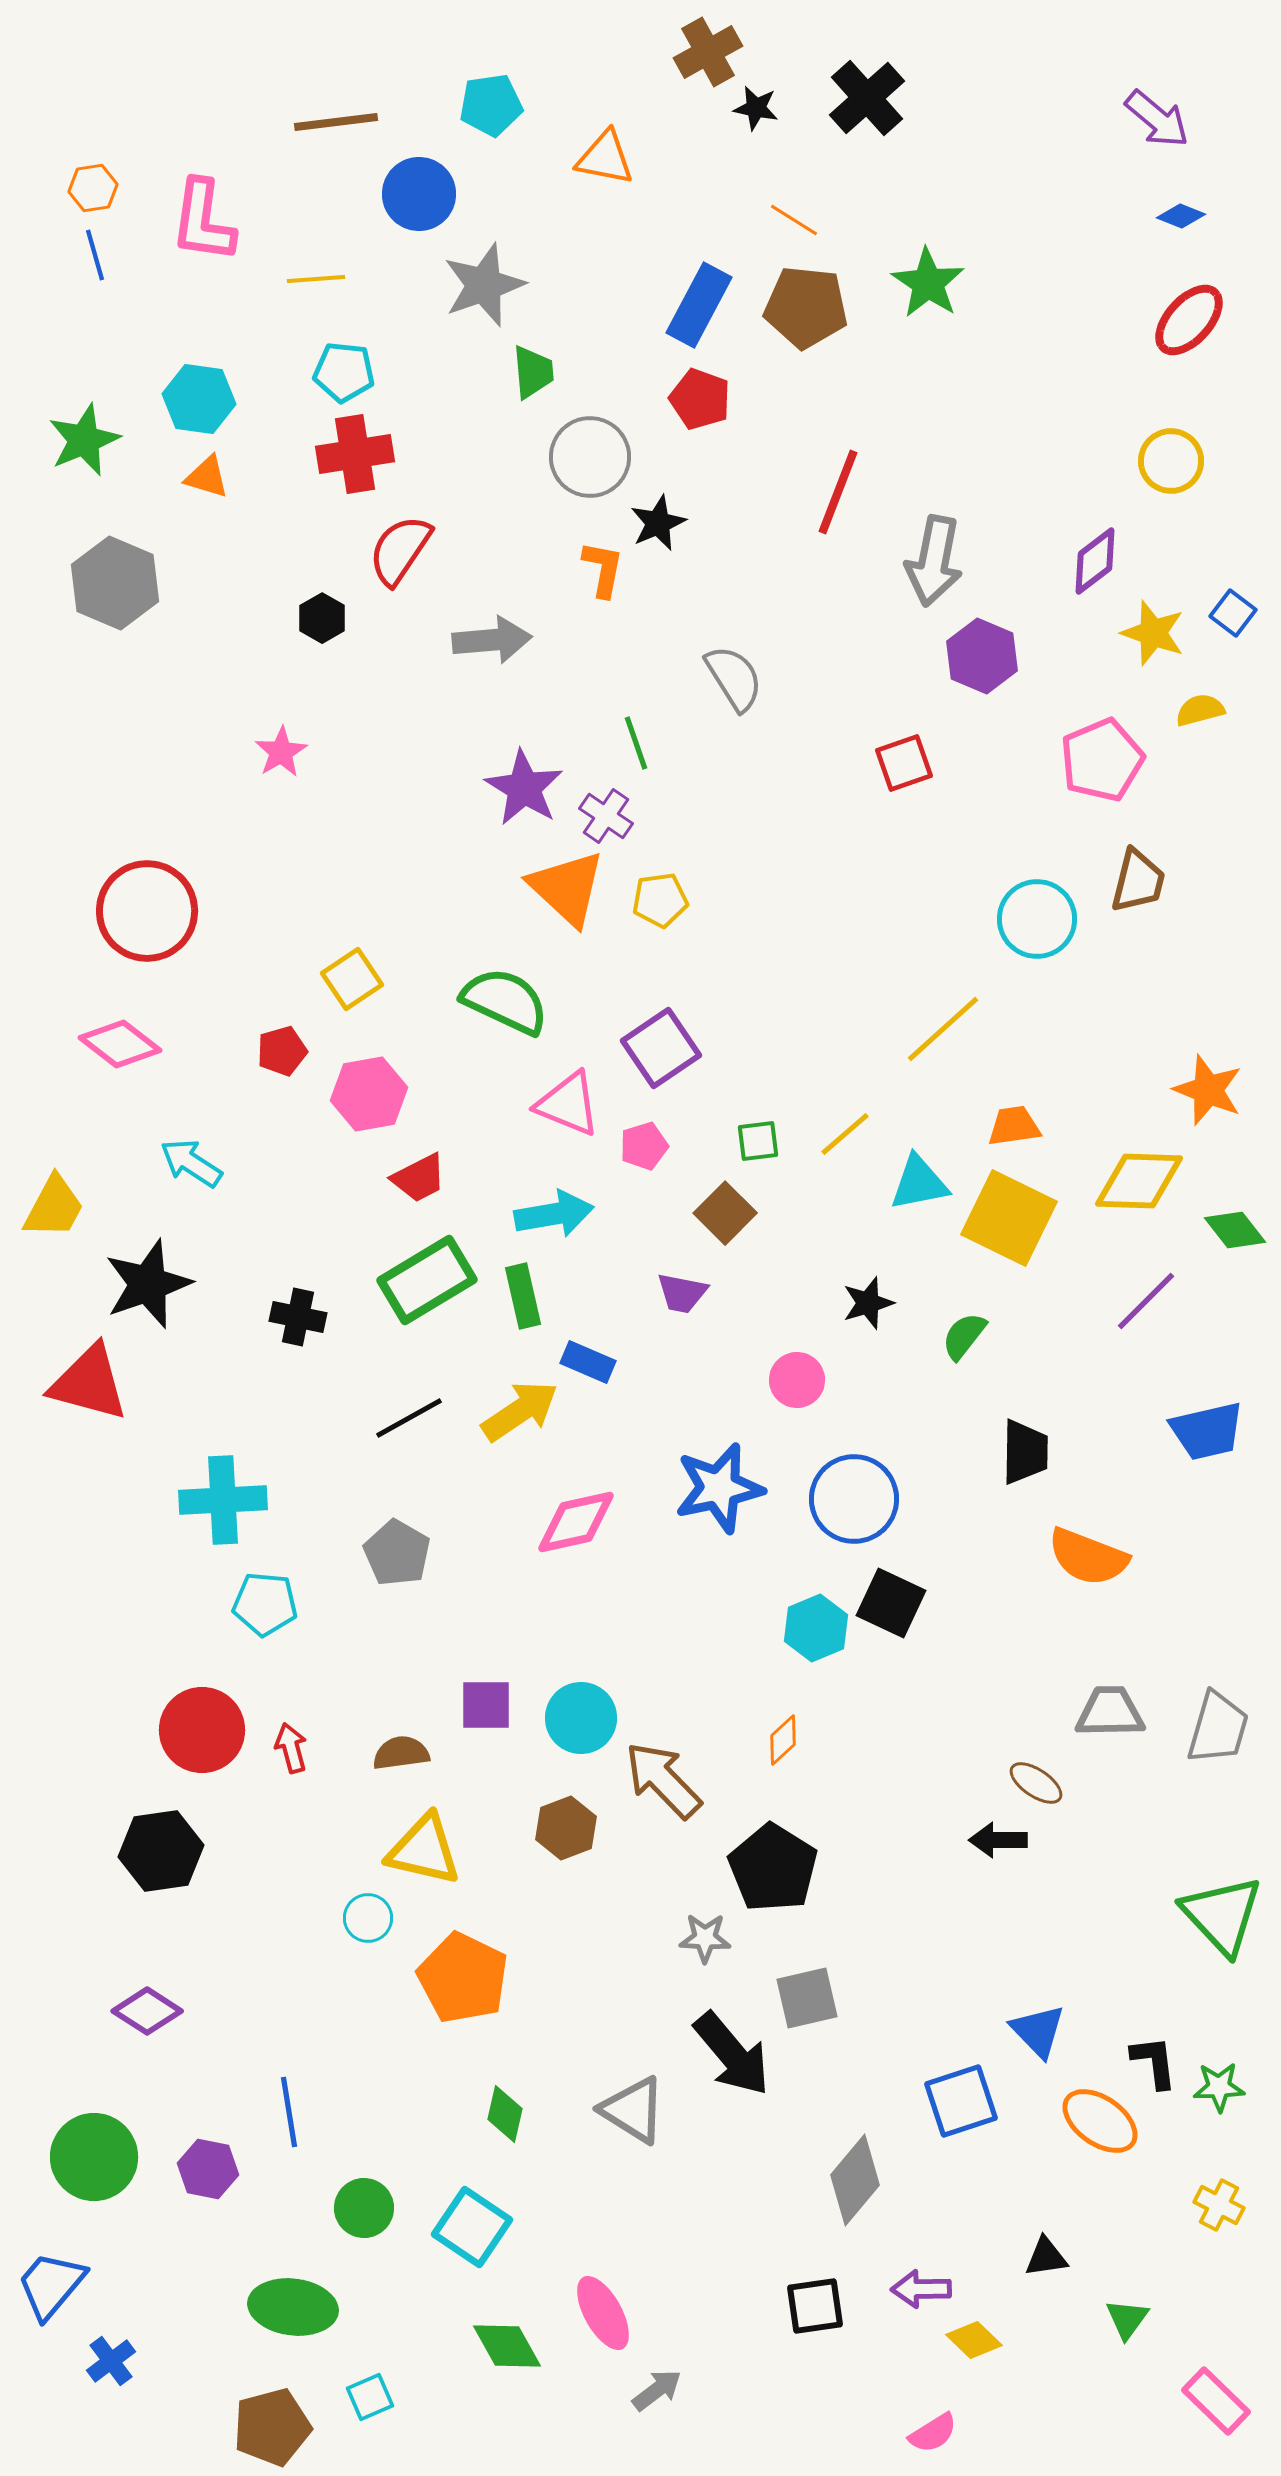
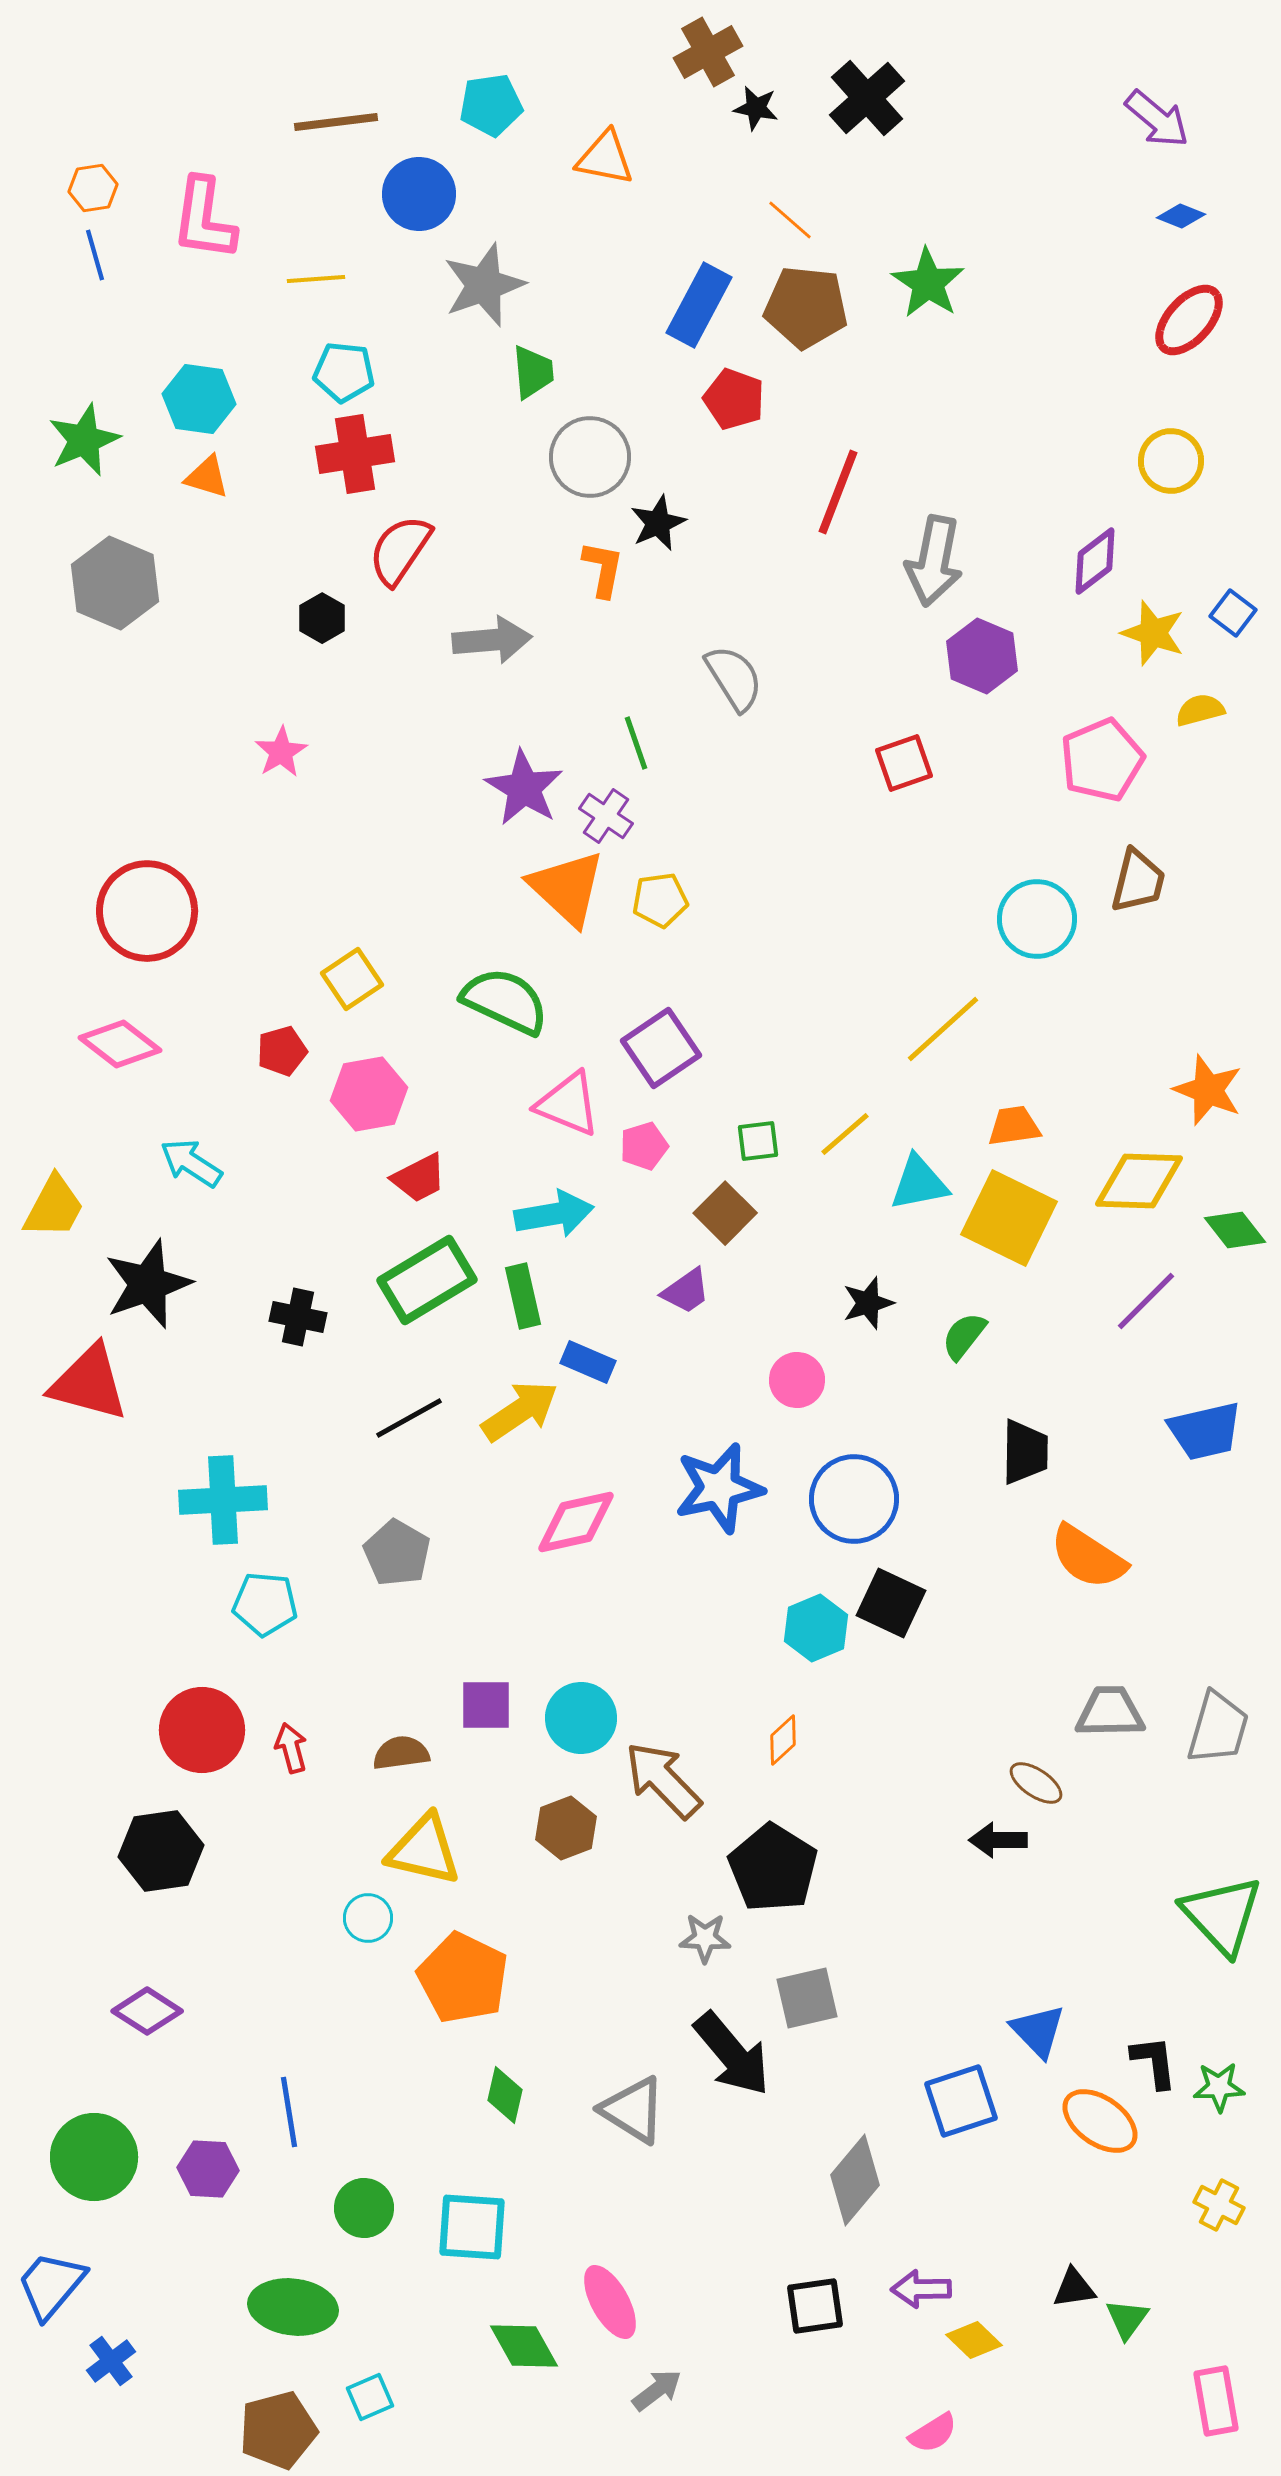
orange line at (794, 220): moved 4 px left; rotated 9 degrees clockwise
pink L-shape at (203, 221): moved 1 px right, 2 px up
red pentagon at (700, 399): moved 34 px right
purple trapezoid at (682, 1293): moved 4 px right, 2 px up; rotated 46 degrees counterclockwise
blue trapezoid at (1207, 1431): moved 2 px left
orange semicircle at (1088, 1557): rotated 12 degrees clockwise
green diamond at (505, 2114): moved 19 px up
purple hexagon at (208, 2169): rotated 8 degrees counterclockwise
cyan square at (472, 2227): rotated 30 degrees counterclockwise
black triangle at (1046, 2257): moved 28 px right, 31 px down
pink ellipse at (603, 2313): moved 7 px right, 11 px up
green diamond at (507, 2346): moved 17 px right
pink rectangle at (1216, 2401): rotated 36 degrees clockwise
brown pentagon at (272, 2427): moved 6 px right, 3 px down
